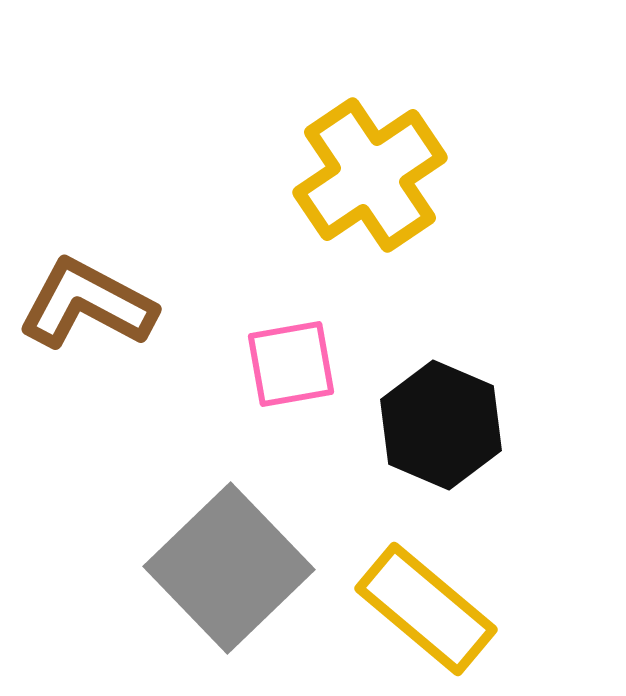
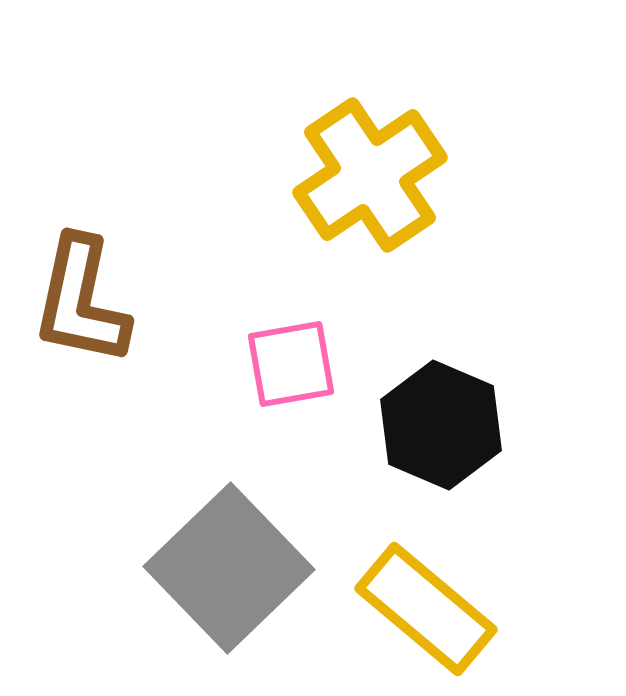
brown L-shape: moved 6 px left, 3 px up; rotated 106 degrees counterclockwise
